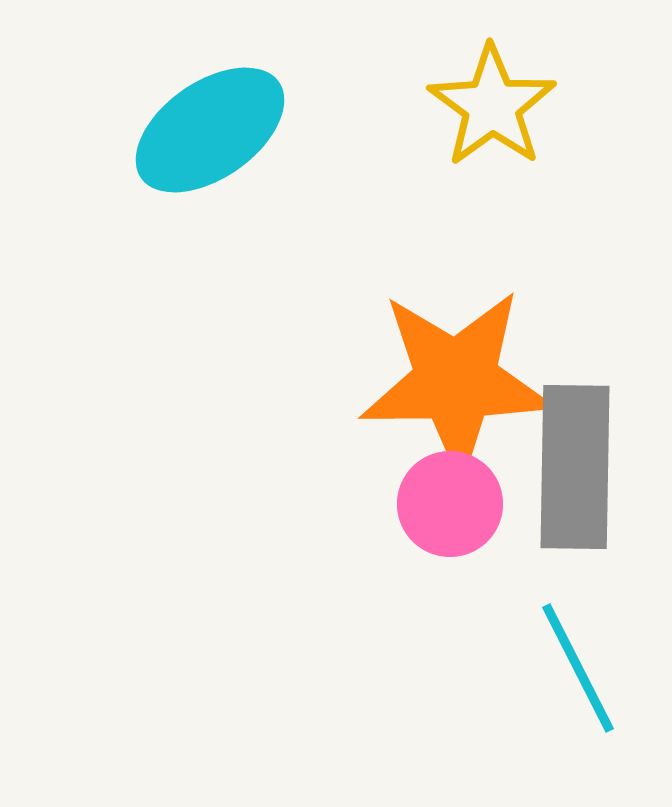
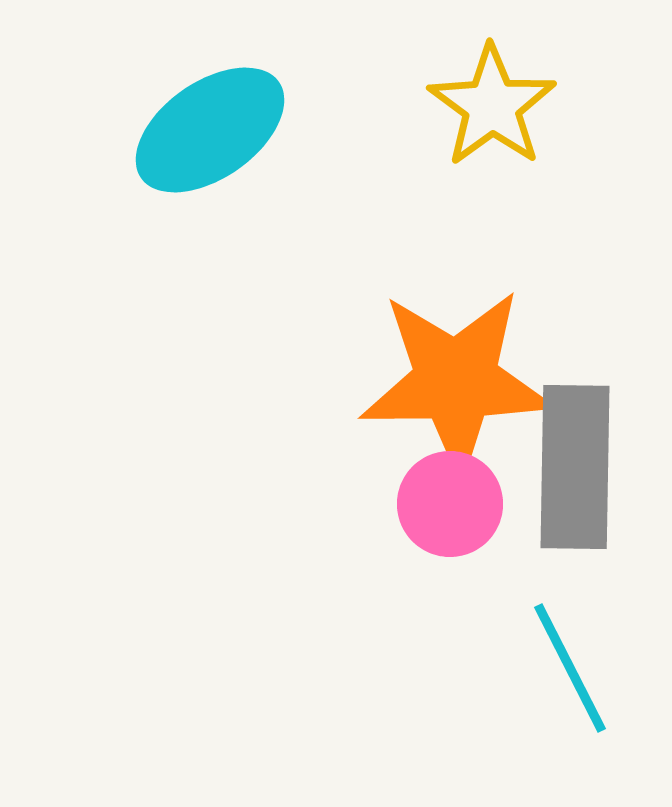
cyan line: moved 8 px left
